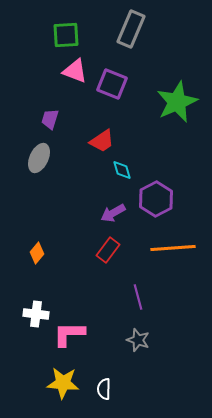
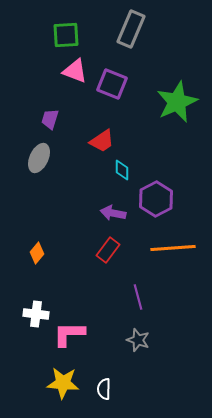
cyan diamond: rotated 15 degrees clockwise
purple arrow: rotated 40 degrees clockwise
